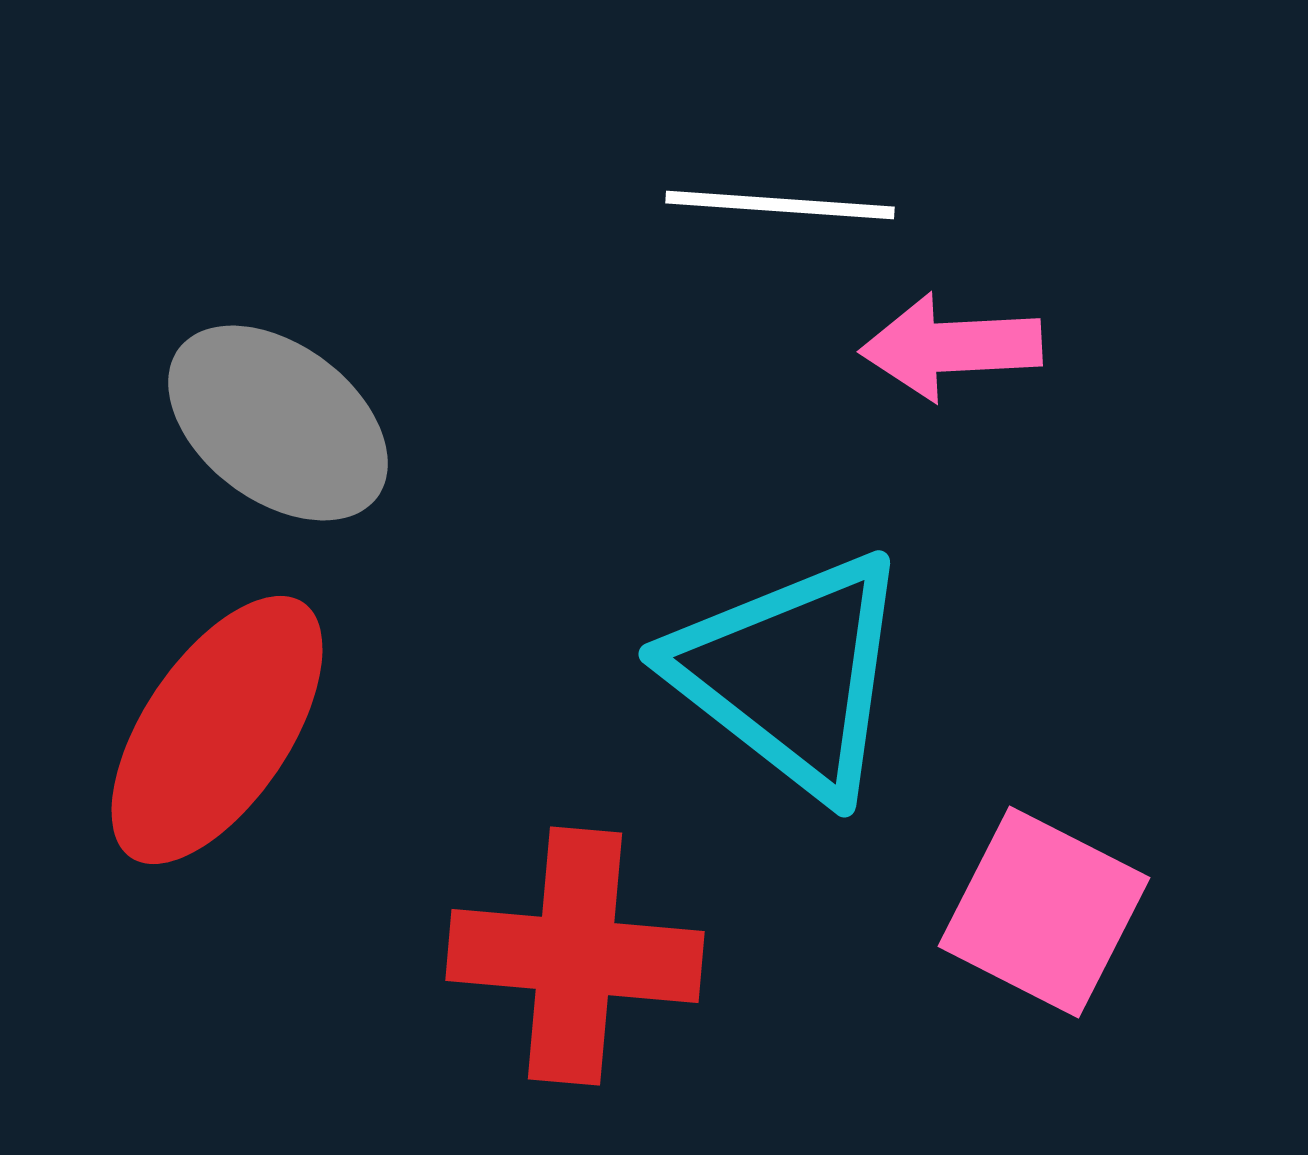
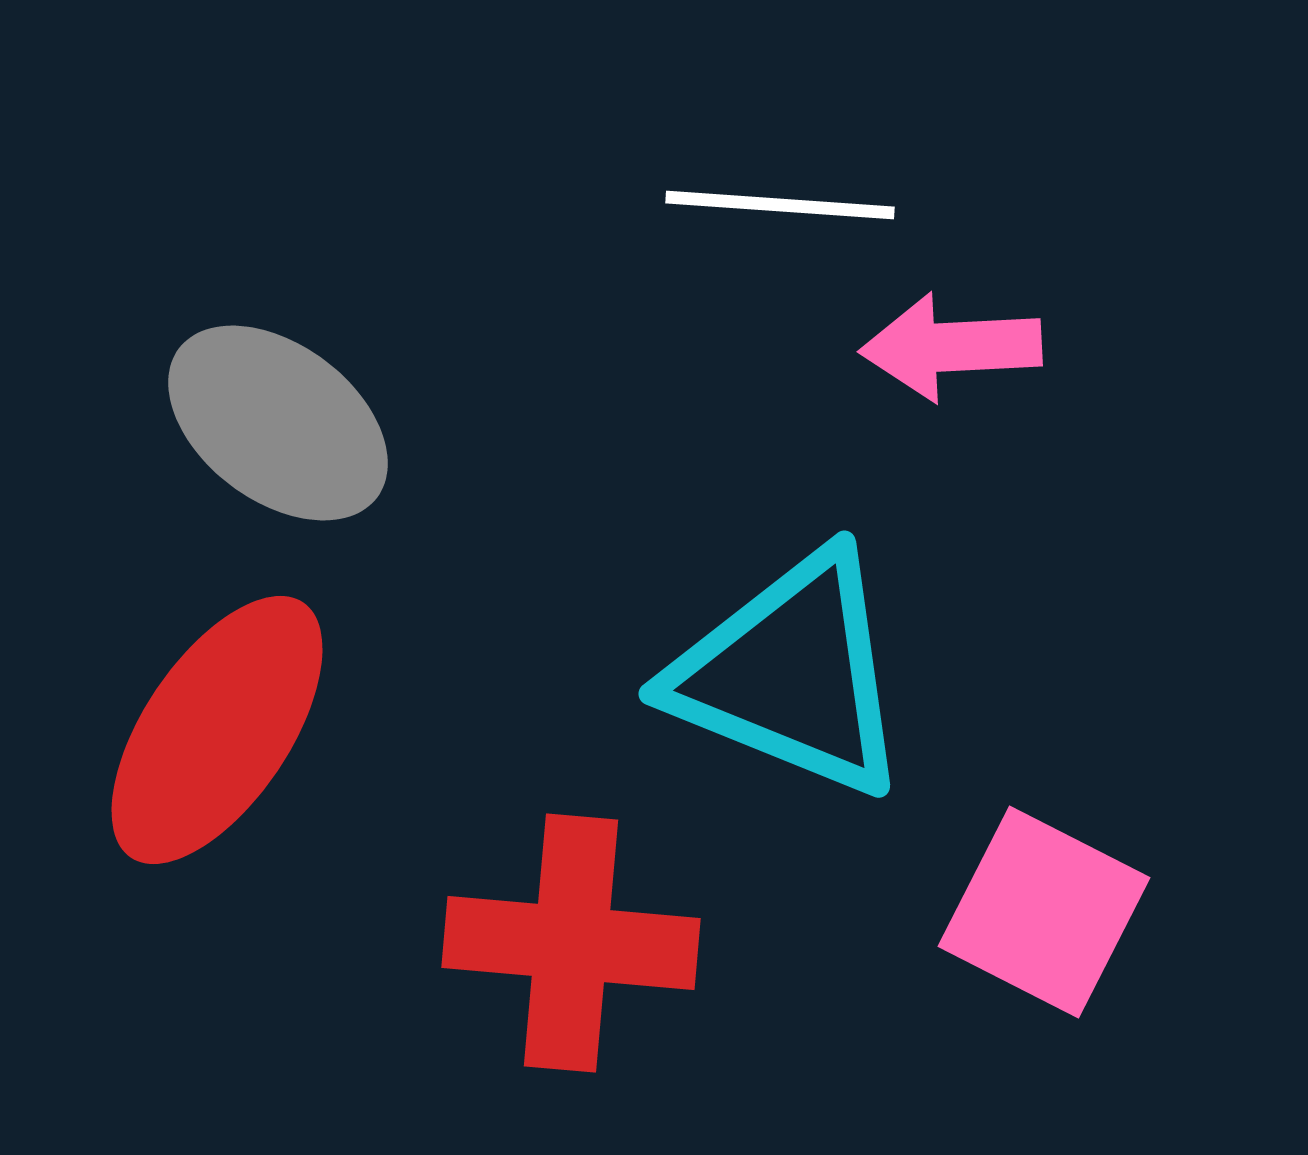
cyan triangle: rotated 16 degrees counterclockwise
red cross: moved 4 px left, 13 px up
